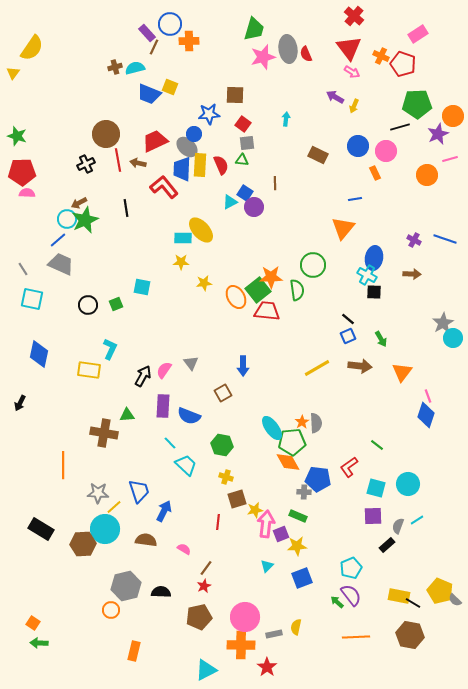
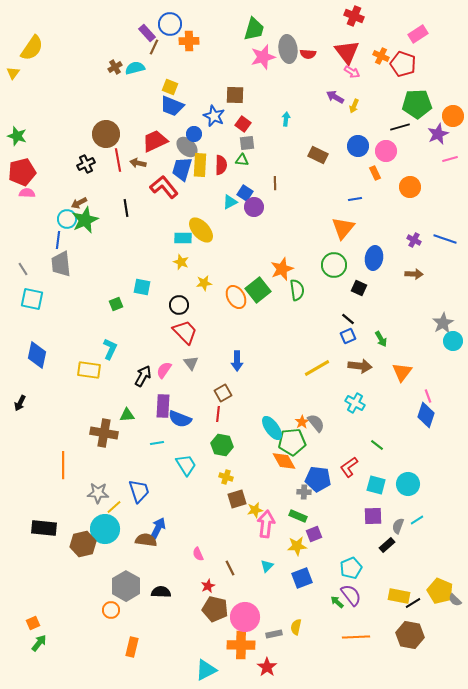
red cross at (354, 16): rotated 18 degrees counterclockwise
red triangle at (349, 48): moved 2 px left, 4 px down
red semicircle at (306, 54): moved 2 px right; rotated 63 degrees counterclockwise
brown cross at (115, 67): rotated 16 degrees counterclockwise
blue trapezoid at (149, 94): moved 23 px right, 12 px down
blue star at (209, 114): moved 5 px right, 2 px down; rotated 30 degrees clockwise
red semicircle at (221, 165): rotated 24 degrees clockwise
blue trapezoid at (182, 169): rotated 15 degrees clockwise
red pentagon at (22, 172): rotated 12 degrees counterclockwise
orange circle at (427, 175): moved 17 px left, 12 px down
blue line at (58, 240): rotated 42 degrees counterclockwise
yellow star at (181, 262): rotated 21 degrees clockwise
gray trapezoid at (61, 264): rotated 120 degrees counterclockwise
green circle at (313, 265): moved 21 px right
brown arrow at (412, 274): moved 2 px right
cyan cross at (367, 275): moved 12 px left, 128 px down
orange star at (271, 277): moved 11 px right, 8 px up; rotated 20 degrees counterclockwise
black square at (374, 292): moved 15 px left, 4 px up; rotated 21 degrees clockwise
black circle at (88, 305): moved 91 px right
red trapezoid at (267, 311): moved 82 px left, 21 px down; rotated 40 degrees clockwise
cyan circle at (453, 338): moved 3 px down
blue diamond at (39, 354): moved 2 px left, 1 px down
blue arrow at (243, 366): moved 6 px left, 5 px up
blue semicircle at (189, 416): moved 9 px left, 3 px down
gray semicircle at (316, 423): rotated 36 degrees counterclockwise
cyan line at (170, 443): moved 13 px left; rotated 56 degrees counterclockwise
orange diamond at (288, 462): moved 4 px left, 1 px up
cyan trapezoid at (186, 465): rotated 15 degrees clockwise
cyan square at (376, 488): moved 3 px up
blue arrow at (164, 511): moved 6 px left, 17 px down
red line at (218, 522): moved 108 px up
black rectangle at (41, 529): moved 3 px right, 1 px up; rotated 25 degrees counterclockwise
purple square at (281, 534): moved 33 px right
brown hexagon at (83, 544): rotated 10 degrees counterclockwise
pink semicircle at (184, 549): moved 14 px right, 5 px down; rotated 144 degrees counterclockwise
brown line at (206, 568): moved 24 px right; rotated 63 degrees counterclockwise
gray hexagon at (126, 586): rotated 16 degrees counterclockwise
red star at (204, 586): moved 4 px right
black line at (413, 603): rotated 63 degrees counterclockwise
brown pentagon at (199, 617): moved 16 px right, 8 px up; rotated 25 degrees clockwise
orange square at (33, 623): rotated 32 degrees clockwise
green arrow at (39, 643): rotated 126 degrees clockwise
orange rectangle at (134, 651): moved 2 px left, 4 px up
